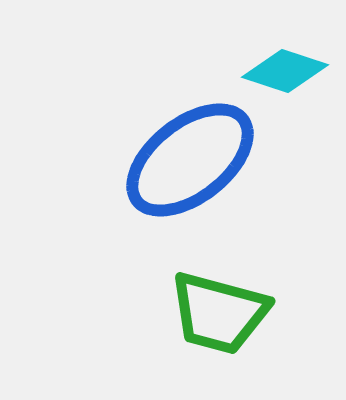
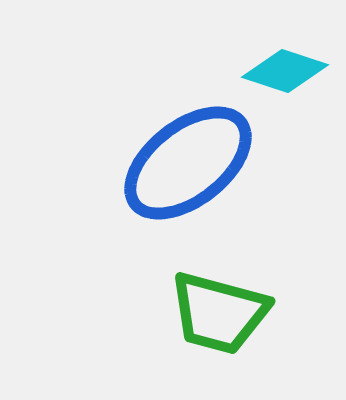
blue ellipse: moved 2 px left, 3 px down
